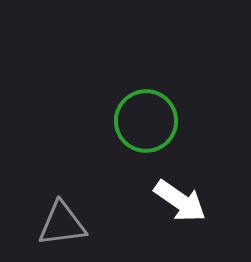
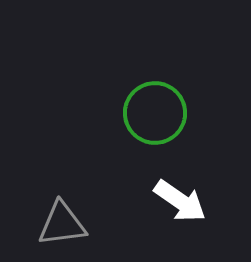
green circle: moved 9 px right, 8 px up
